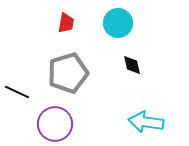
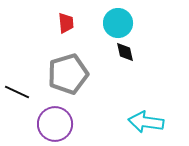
red trapezoid: rotated 15 degrees counterclockwise
black diamond: moved 7 px left, 13 px up
gray pentagon: moved 1 px down
